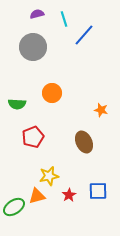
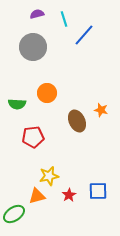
orange circle: moved 5 px left
red pentagon: rotated 15 degrees clockwise
brown ellipse: moved 7 px left, 21 px up
green ellipse: moved 7 px down
